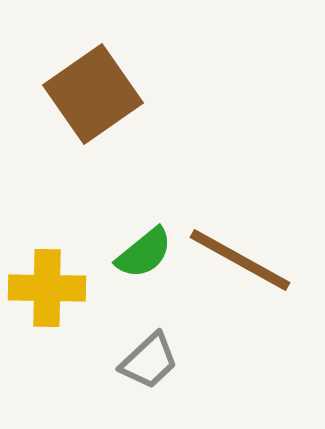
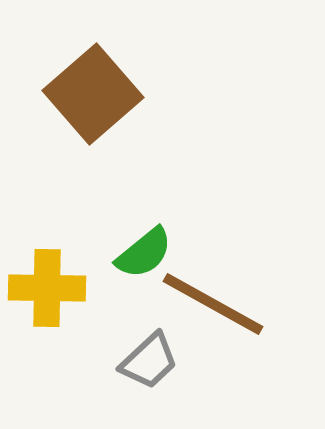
brown square: rotated 6 degrees counterclockwise
brown line: moved 27 px left, 44 px down
